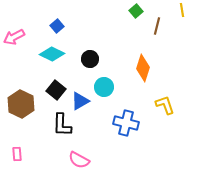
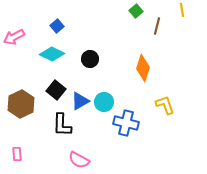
cyan circle: moved 15 px down
brown hexagon: rotated 8 degrees clockwise
